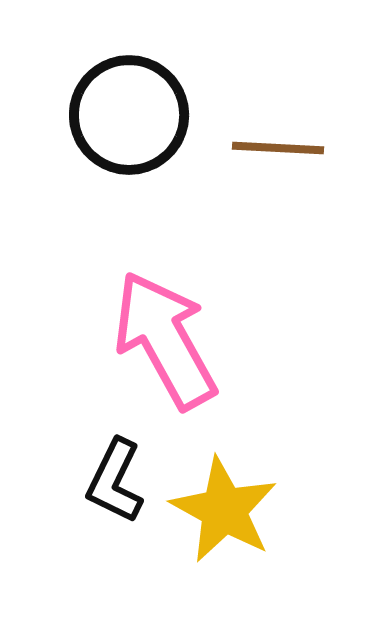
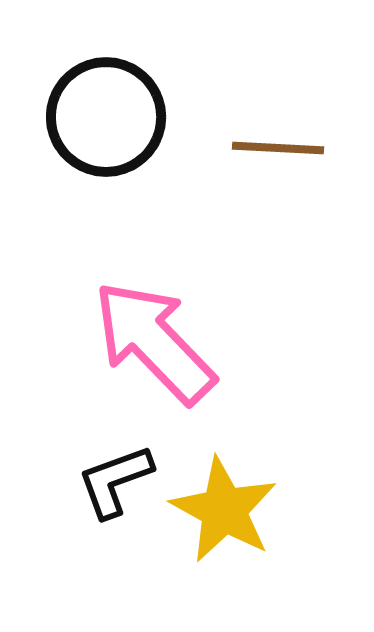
black circle: moved 23 px left, 2 px down
pink arrow: moved 11 px left, 2 px down; rotated 15 degrees counterclockwise
black L-shape: rotated 44 degrees clockwise
